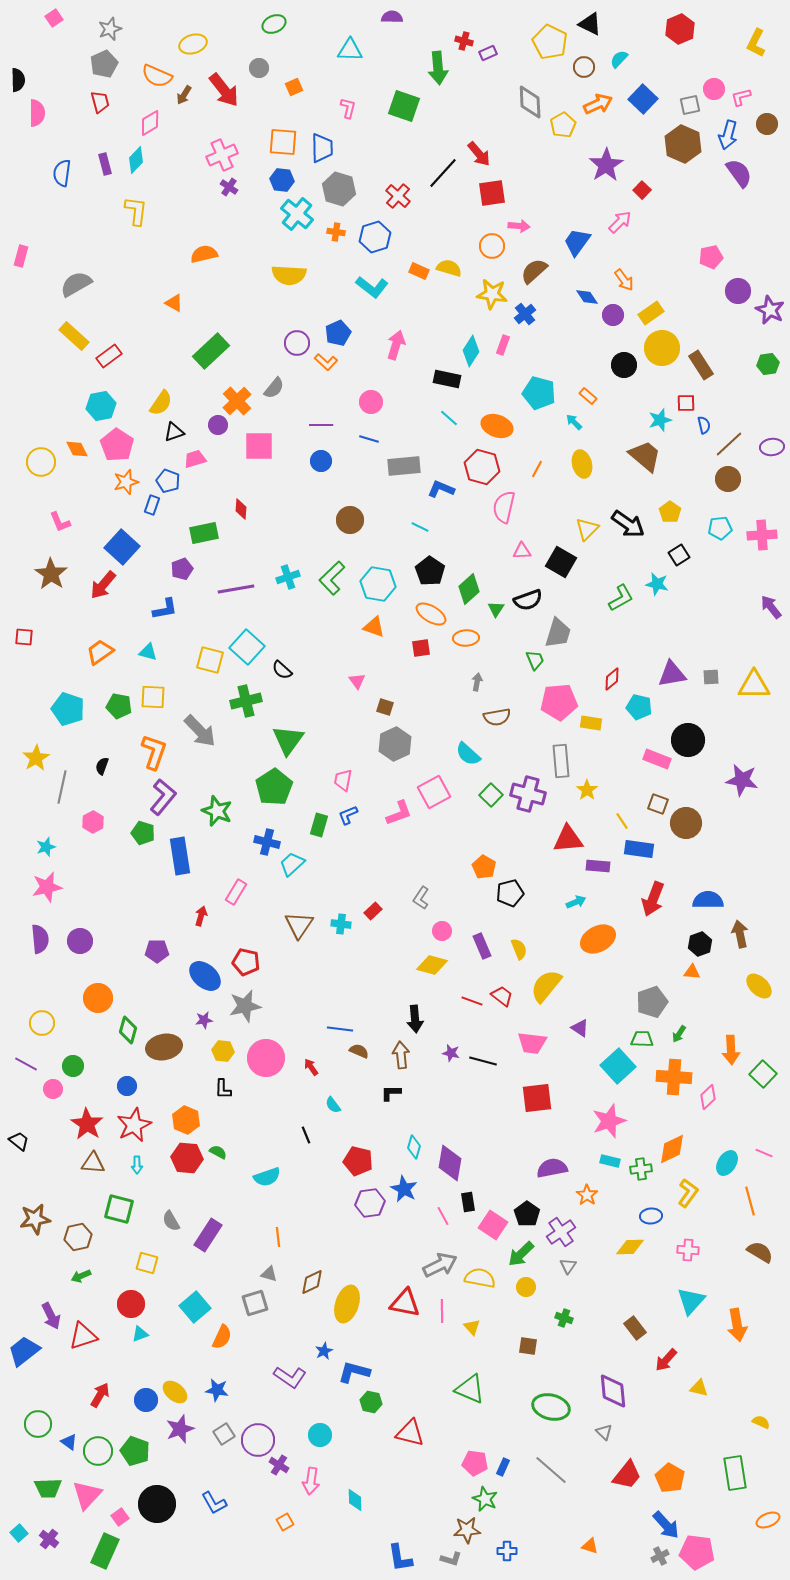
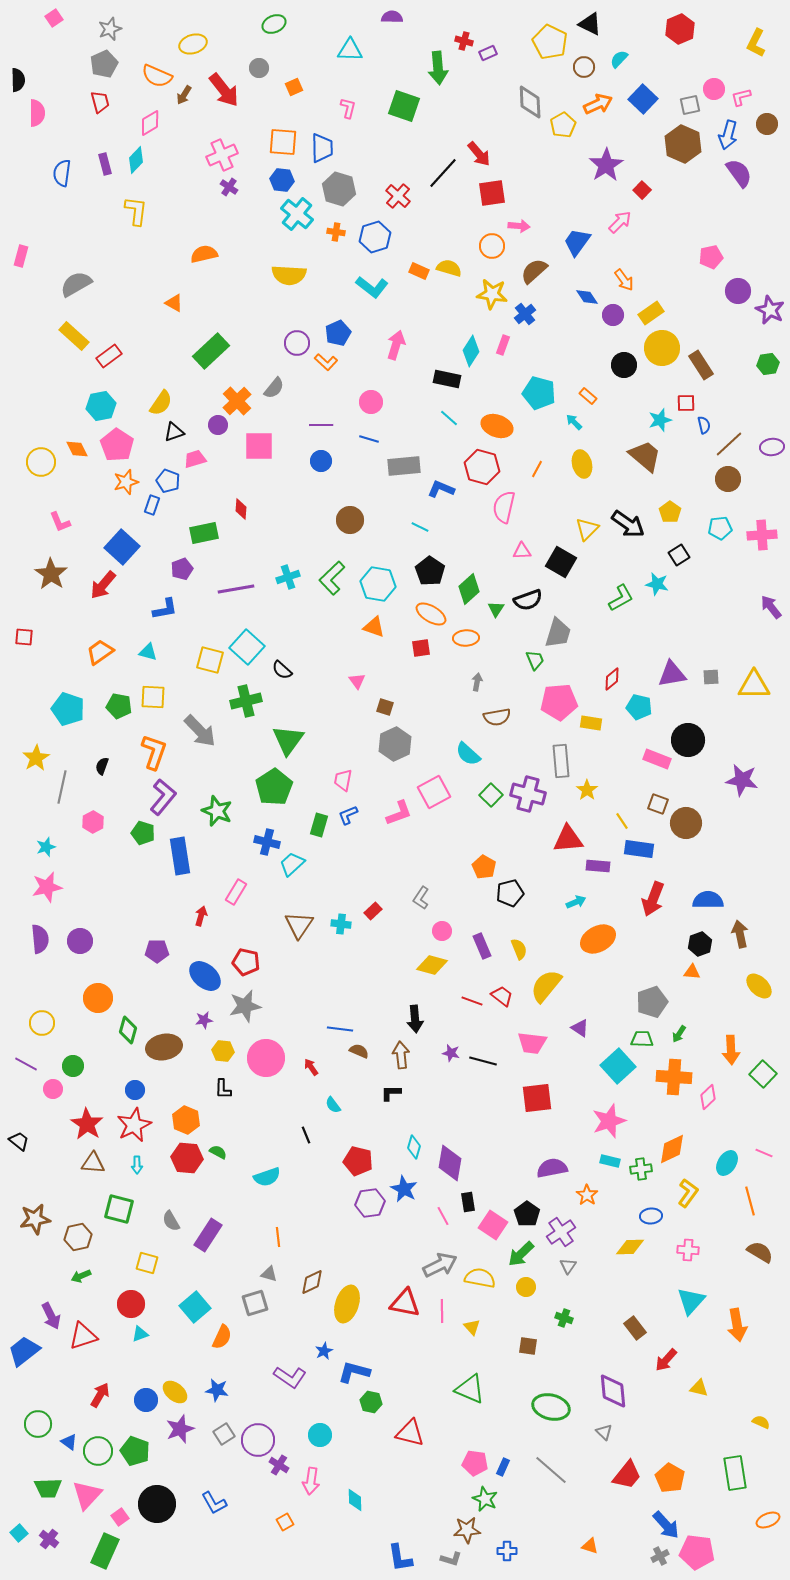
blue circle at (127, 1086): moved 8 px right, 4 px down
